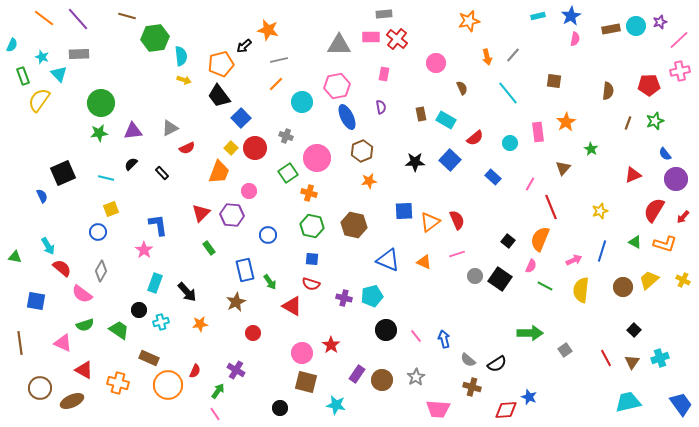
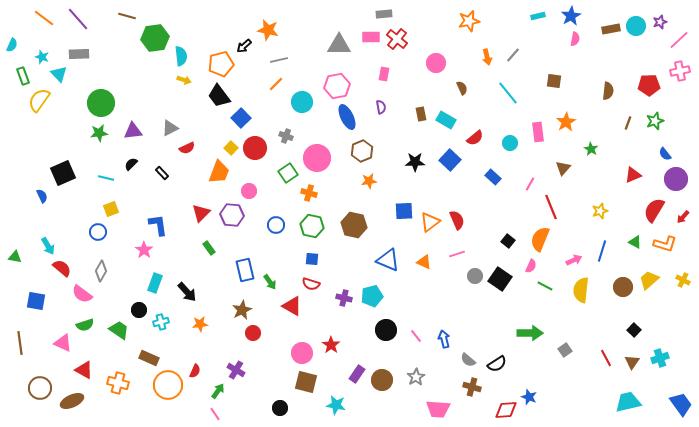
blue circle at (268, 235): moved 8 px right, 10 px up
brown star at (236, 302): moved 6 px right, 8 px down
